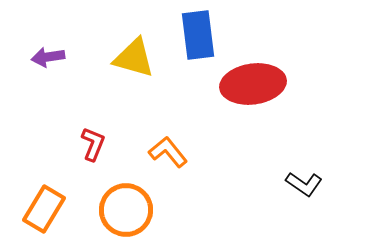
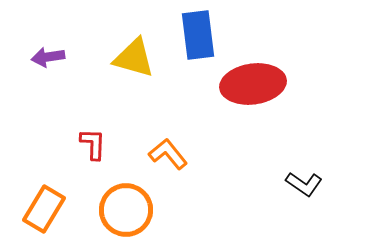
red L-shape: rotated 20 degrees counterclockwise
orange L-shape: moved 2 px down
